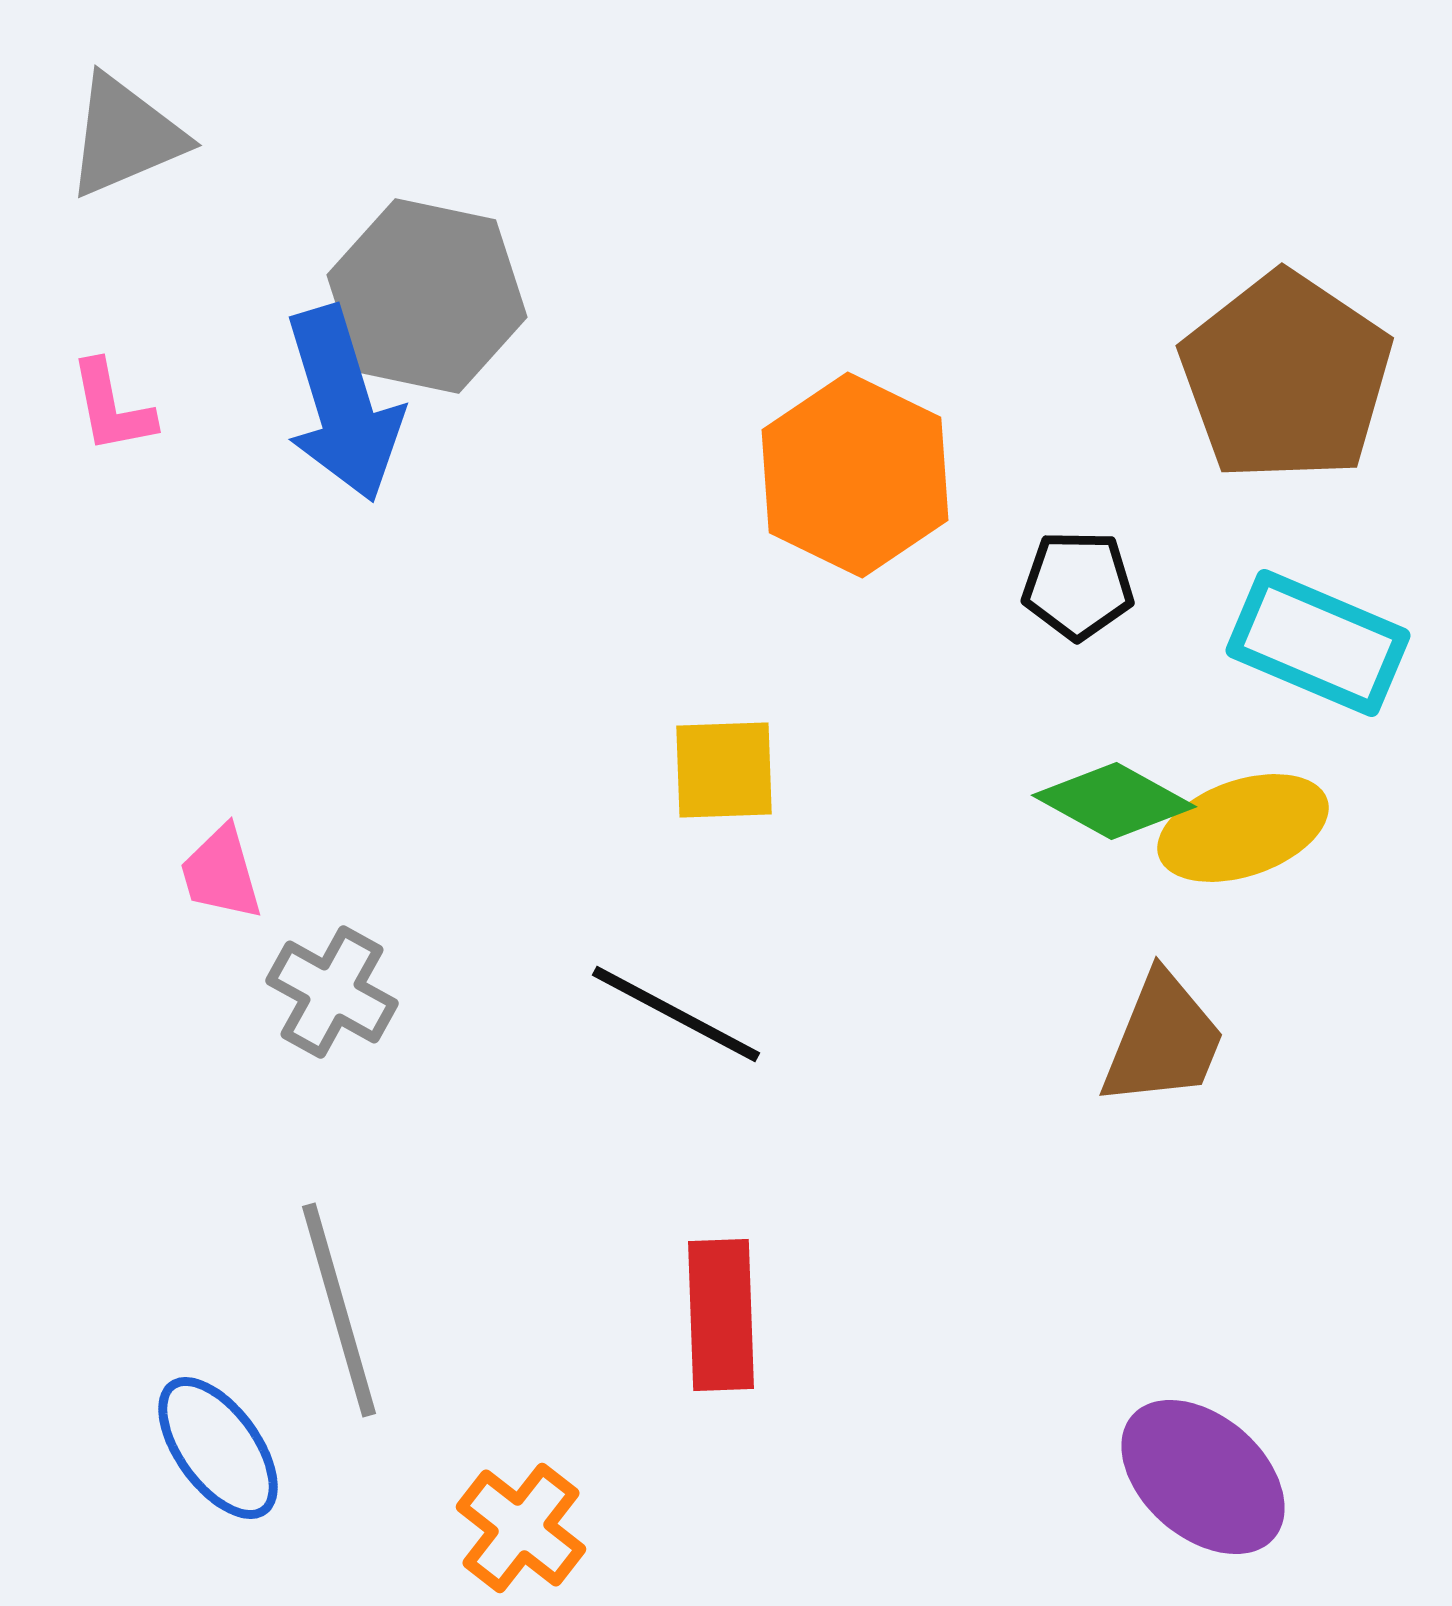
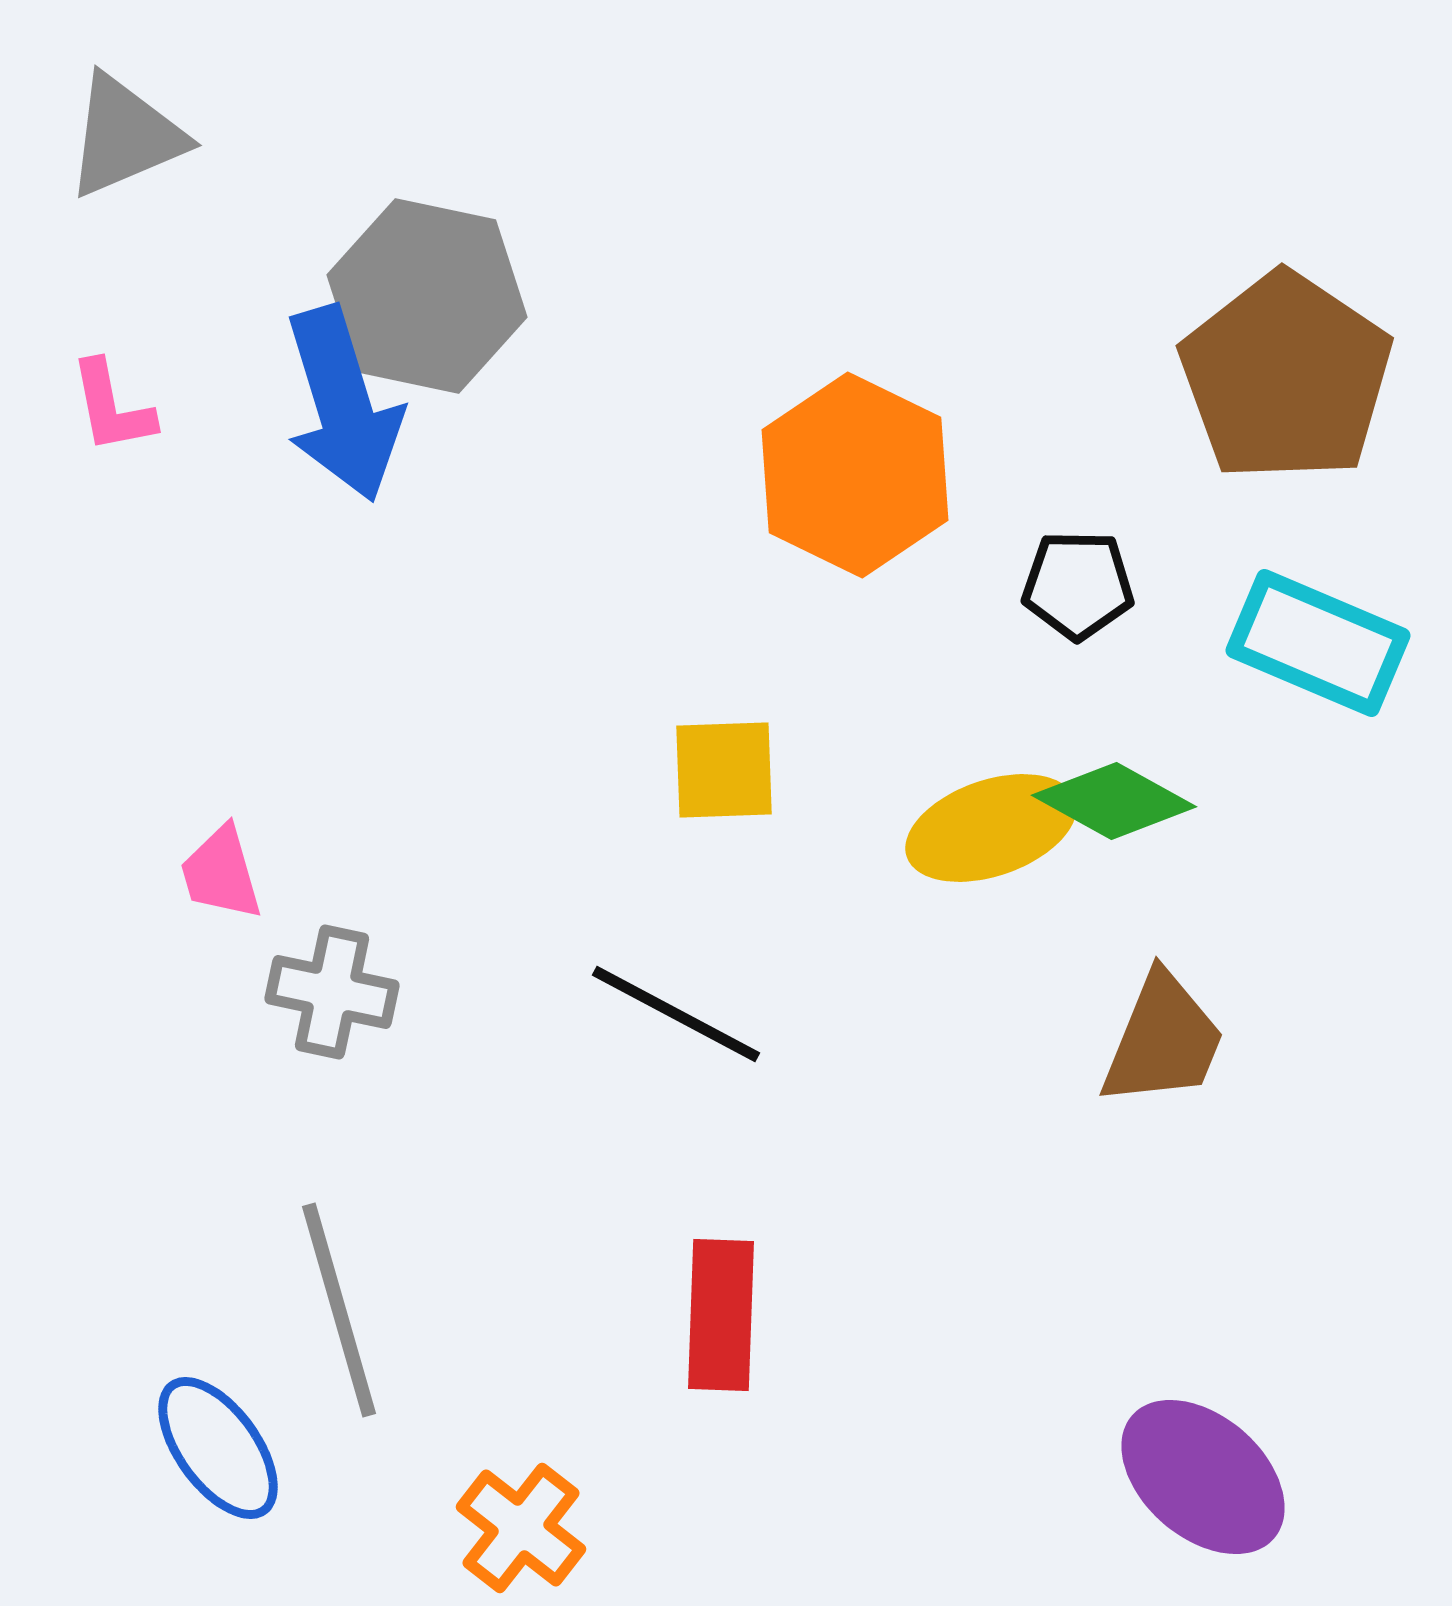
yellow ellipse: moved 252 px left
gray cross: rotated 17 degrees counterclockwise
red rectangle: rotated 4 degrees clockwise
